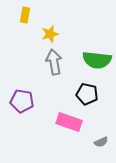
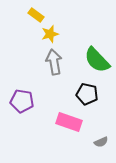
yellow rectangle: moved 11 px right; rotated 63 degrees counterclockwise
green semicircle: rotated 40 degrees clockwise
